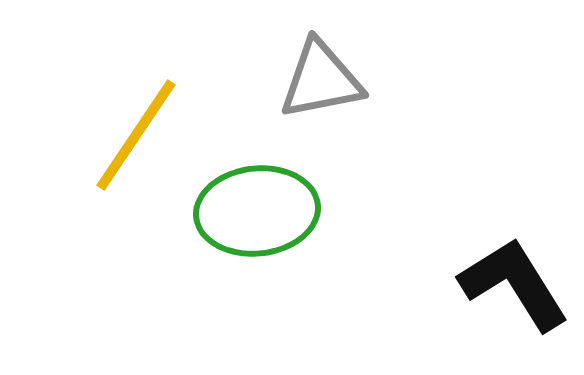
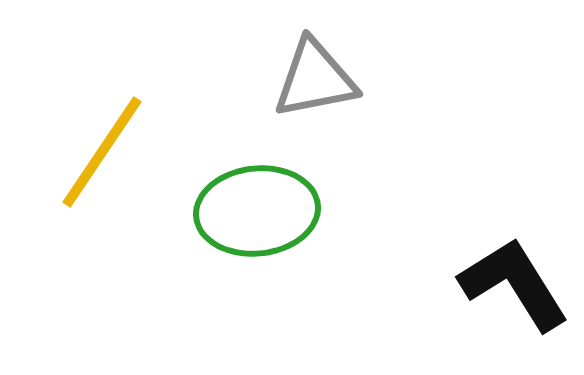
gray triangle: moved 6 px left, 1 px up
yellow line: moved 34 px left, 17 px down
